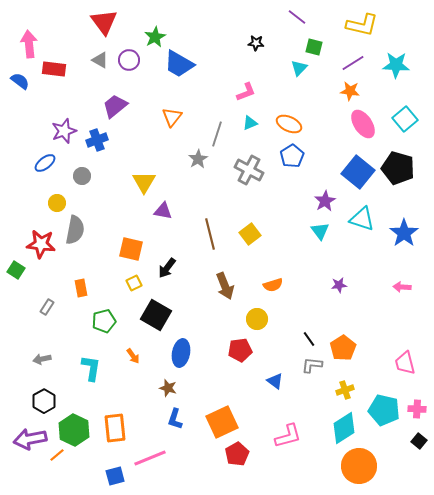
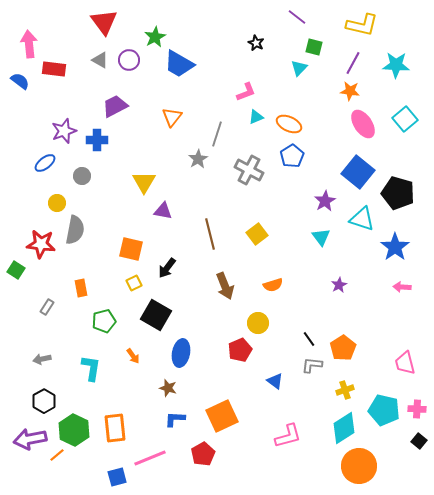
black star at (256, 43): rotated 21 degrees clockwise
purple line at (353, 63): rotated 30 degrees counterclockwise
purple trapezoid at (115, 106): rotated 12 degrees clockwise
cyan triangle at (250, 123): moved 6 px right, 6 px up
blue cross at (97, 140): rotated 20 degrees clockwise
black pentagon at (398, 168): moved 25 px down
cyan triangle at (320, 231): moved 1 px right, 6 px down
blue star at (404, 233): moved 9 px left, 14 px down
yellow square at (250, 234): moved 7 px right
purple star at (339, 285): rotated 21 degrees counterclockwise
yellow circle at (257, 319): moved 1 px right, 4 px down
red pentagon at (240, 350): rotated 15 degrees counterclockwise
blue L-shape at (175, 419): rotated 75 degrees clockwise
orange square at (222, 422): moved 6 px up
red pentagon at (237, 454): moved 34 px left
blue square at (115, 476): moved 2 px right, 1 px down
